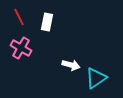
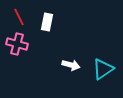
pink cross: moved 4 px left, 4 px up; rotated 15 degrees counterclockwise
cyan triangle: moved 7 px right, 9 px up
